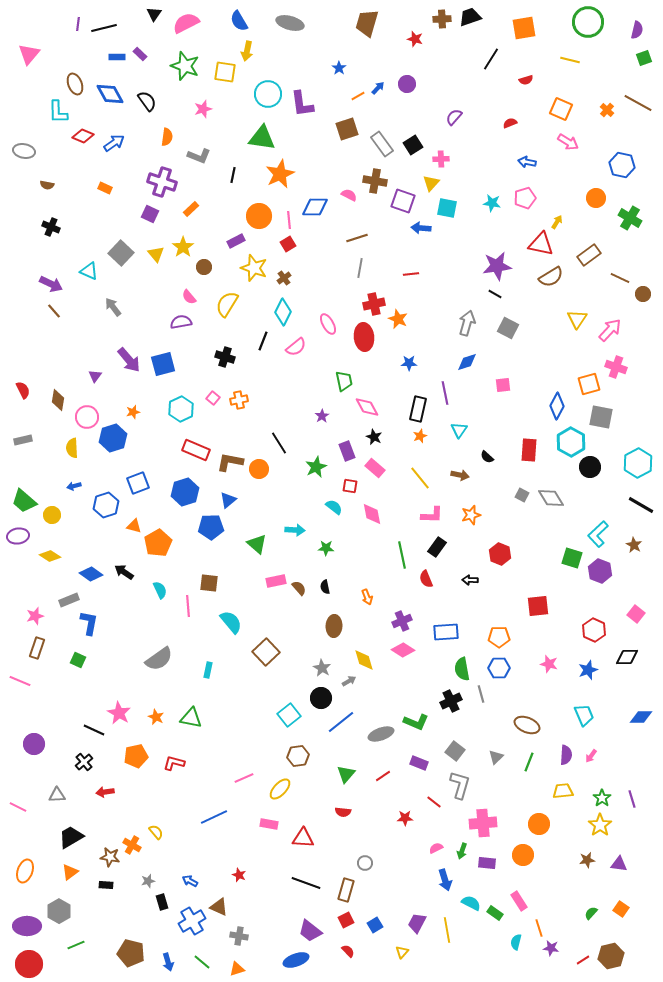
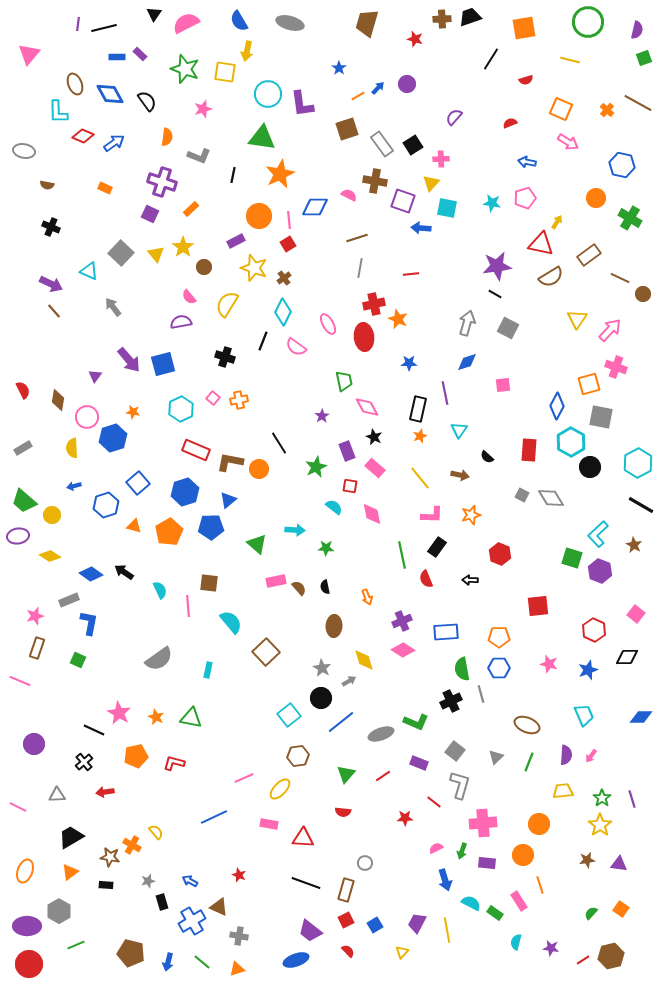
green star at (185, 66): moved 3 px down
pink semicircle at (296, 347): rotated 75 degrees clockwise
orange star at (133, 412): rotated 24 degrees clockwise
gray rectangle at (23, 440): moved 8 px down; rotated 18 degrees counterclockwise
blue square at (138, 483): rotated 20 degrees counterclockwise
orange pentagon at (158, 543): moved 11 px right, 11 px up
orange line at (539, 928): moved 1 px right, 43 px up
blue arrow at (168, 962): rotated 30 degrees clockwise
